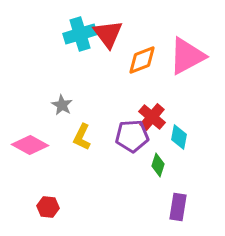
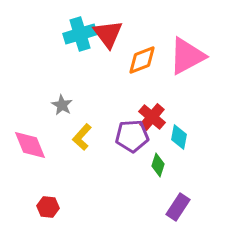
yellow L-shape: rotated 16 degrees clockwise
pink diamond: rotated 39 degrees clockwise
purple rectangle: rotated 24 degrees clockwise
